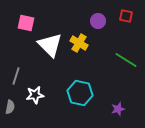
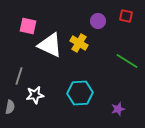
pink square: moved 2 px right, 3 px down
white triangle: rotated 20 degrees counterclockwise
green line: moved 1 px right, 1 px down
gray line: moved 3 px right
cyan hexagon: rotated 15 degrees counterclockwise
